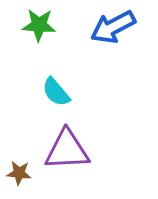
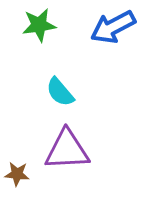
green star: rotated 12 degrees counterclockwise
cyan semicircle: moved 4 px right
brown star: moved 2 px left, 1 px down
